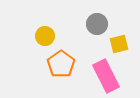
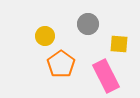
gray circle: moved 9 px left
yellow square: rotated 18 degrees clockwise
